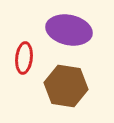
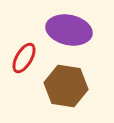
red ellipse: rotated 24 degrees clockwise
